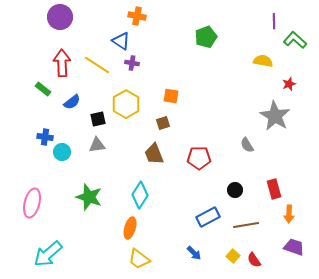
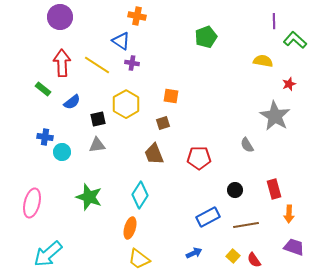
blue arrow: rotated 70 degrees counterclockwise
